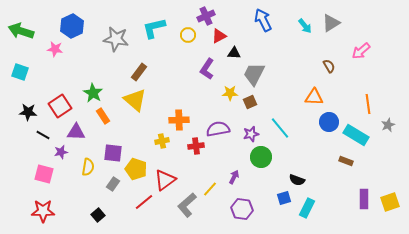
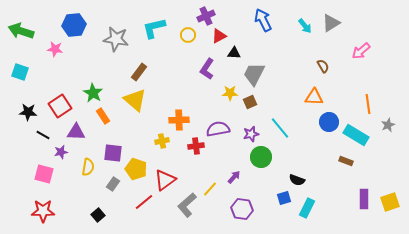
blue hexagon at (72, 26): moved 2 px right, 1 px up; rotated 20 degrees clockwise
brown semicircle at (329, 66): moved 6 px left
purple arrow at (234, 177): rotated 16 degrees clockwise
